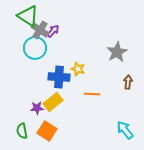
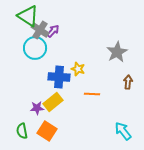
cyan arrow: moved 2 px left, 1 px down
